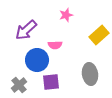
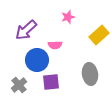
pink star: moved 2 px right, 2 px down
